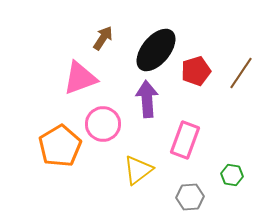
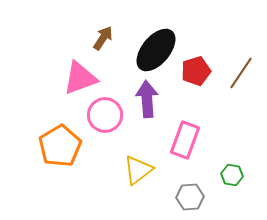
pink circle: moved 2 px right, 9 px up
